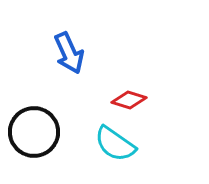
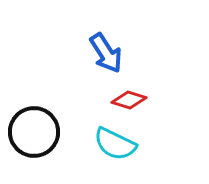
blue arrow: moved 37 px right; rotated 9 degrees counterclockwise
cyan semicircle: rotated 9 degrees counterclockwise
